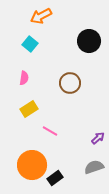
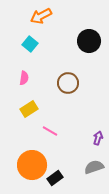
brown circle: moved 2 px left
purple arrow: rotated 32 degrees counterclockwise
